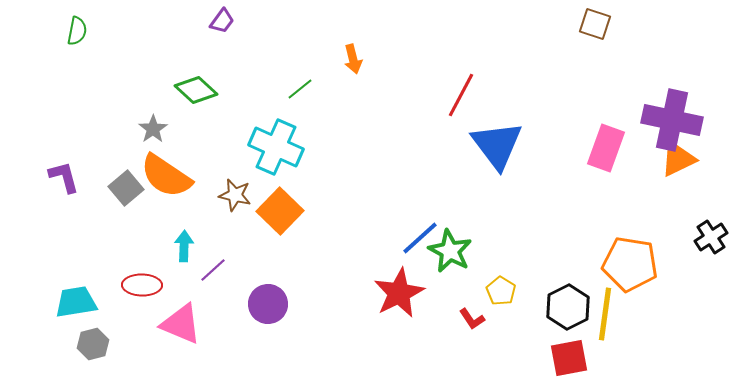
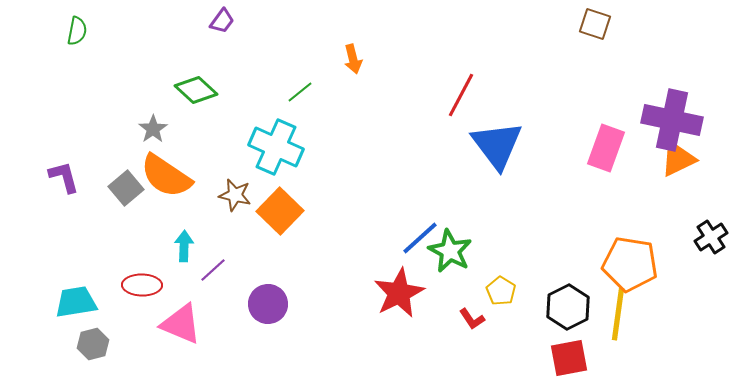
green line: moved 3 px down
yellow line: moved 13 px right
